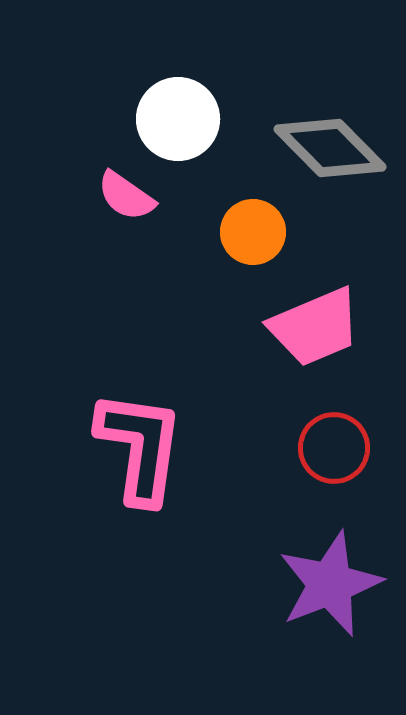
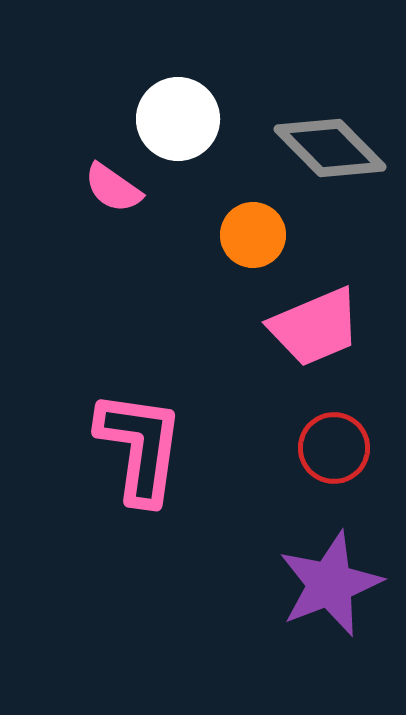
pink semicircle: moved 13 px left, 8 px up
orange circle: moved 3 px down
